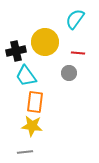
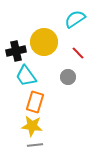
cyan semicircle: rotated 20 degrees clockwise
yellow circle: moved 1 px left
red line: rotated 40 degrees clockwise
gray circle: moved 1 px left, 4 px down
orange rectangle: rotated 10 degrees clockwise
gray line: moved 10 px right, 7 px up
